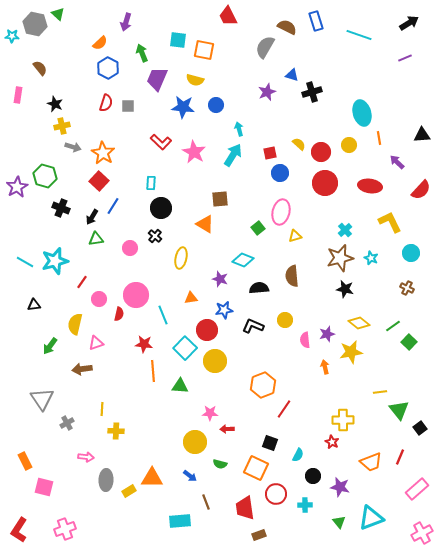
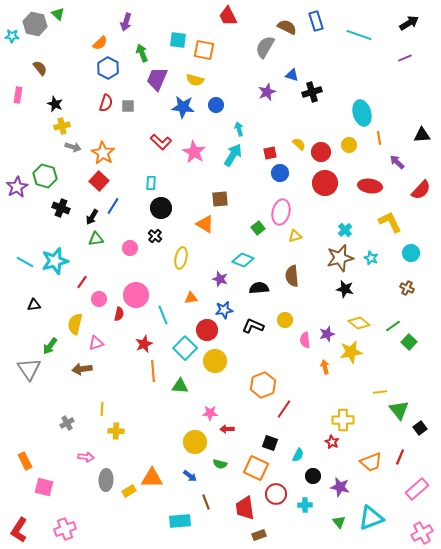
red star at (144, 344): rotated 30 degrees counterclockwise
gray triangle at (42, 399): moved 13 px left, 30 px up
